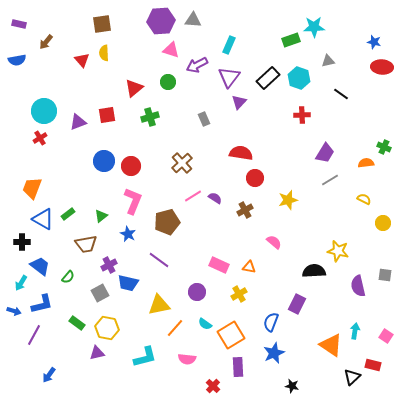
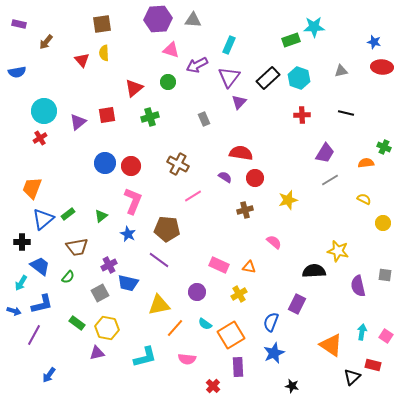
purple hexagon at (161, 21): moved 3 px left, 2 px up
blue semicircle at (17, 60): moved 12 px down
gray triangle at (328, 61): moved 13 px right, 10 px down
black line at (341, 94): moved 5 px right, 19 px down; rotated 21 degrees counterclockwise
purple triangle at (78, 122): rotated 18 degrees counterclockwise
blue circle at (104, 161): moved 1 px right, 2 px down
brown cross at (182, 163): moved 4 px left, 1 px down; rotated 20 degrees counterclockwise
purple semicircle at (215, 198): moved 10 px right, 21 px up
brown cross at (245, 210): rotated 14 degrees clockwise
blue triangle at (43, 219): rotated 50 degrees clockwise
brown pentagon at (167, 222): moved 7 px down; rotated 20 degrees clockwise
brown trapezoid at (86, 244): moved 9 px left, 3 px down
cyan arrow at (355, 331): moved 7 px right, 1 px down
